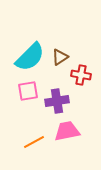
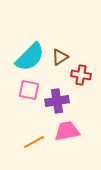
pink square: moved 1 px right, 1 px up; rotated 20 degrees clockwise
